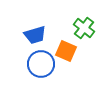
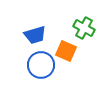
green cross: rotated 10 degrees counterclockwise
blue circle: moved 1 px down
